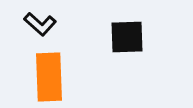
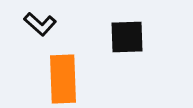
orange rectangle: moved 14 px right, 2 px down
